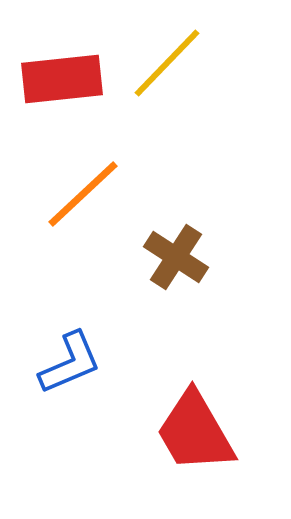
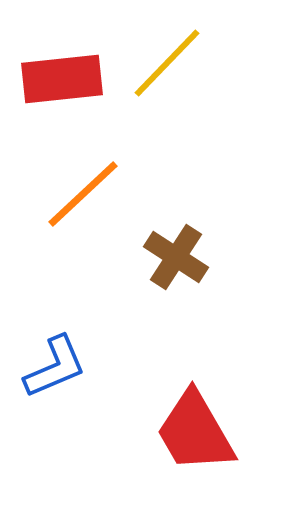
blue L-shape: moved 15 px left, 4 px down
